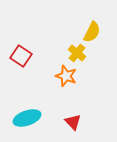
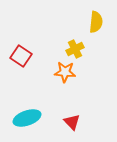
yellow semicircle: moved 4 px right, 10 px up; rotated 20 degrees counterclockwise
yellow cross: moved 2 px left, 4 px up; rotated 24 degrees clockwise
orange star: moved 1 px left, 4 px up; rotated 15 degrees counterclockwise
red triangle: moved 1 px left
